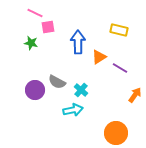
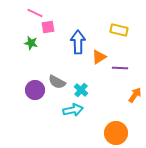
purple line: rotated 28 degrees counterclockwise
